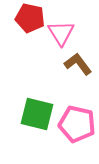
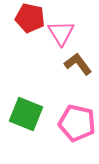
green square: moved 11 px left; rotated 8 degrees clockwise
pink pentagon: moved 1 px up
